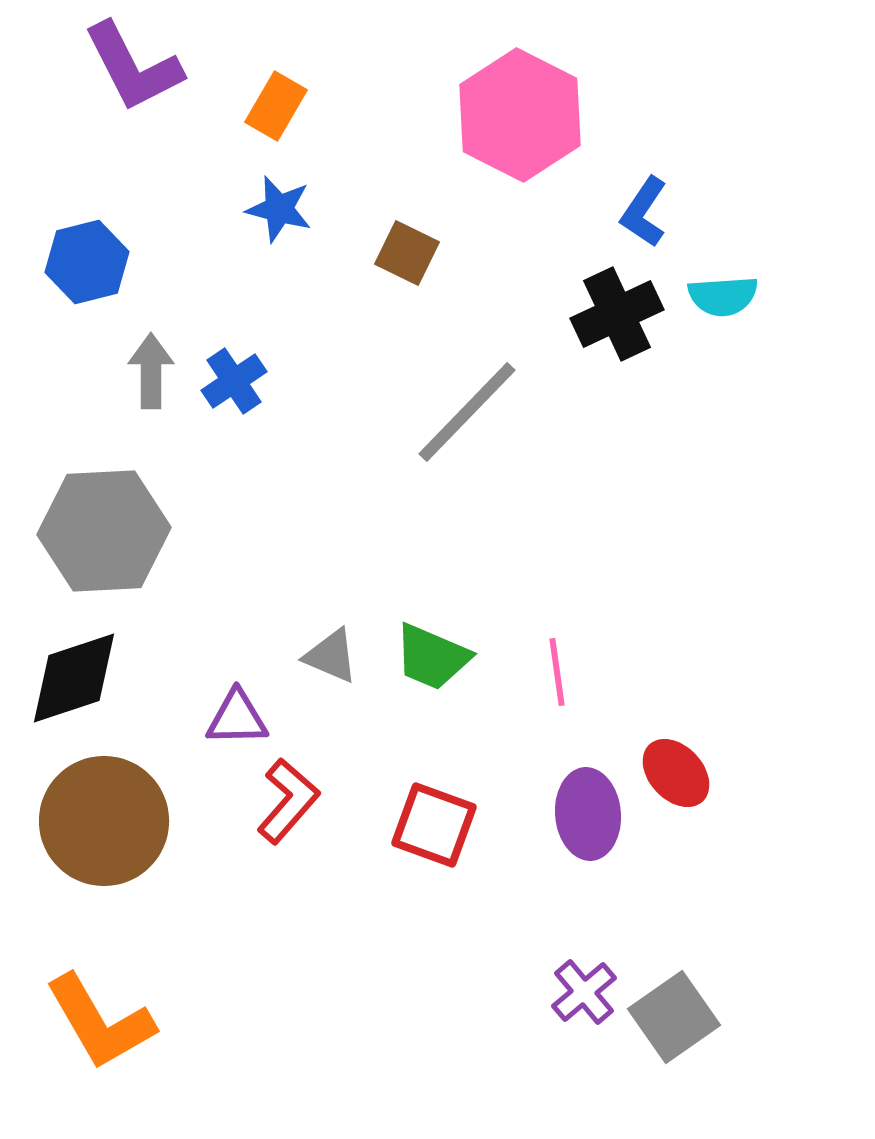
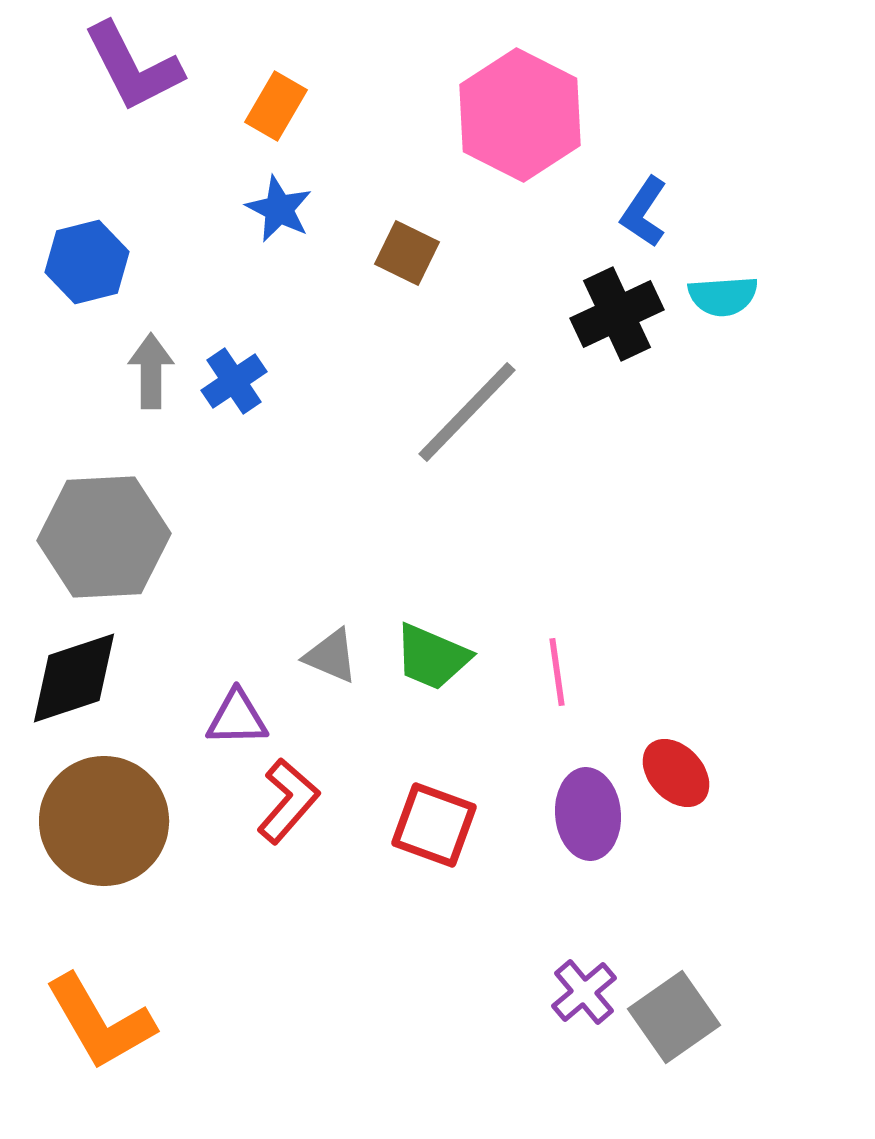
blue star: rotated 12 degrees clockwise
gray hexagon: moved 6 px down
